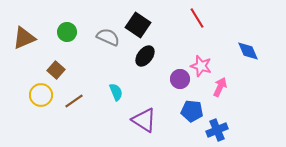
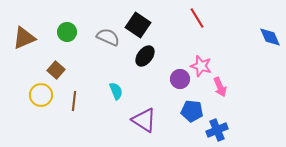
blue diamond: moved 22 px right, 14 px up
pink arrow: rotated 132 degrees clockwise
cyan semicircle: moved 1 px up
brown line: rotated 48 degrees counterclockwise
